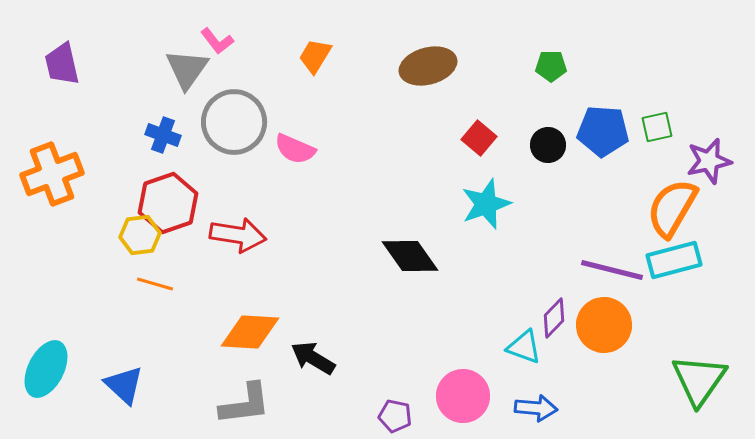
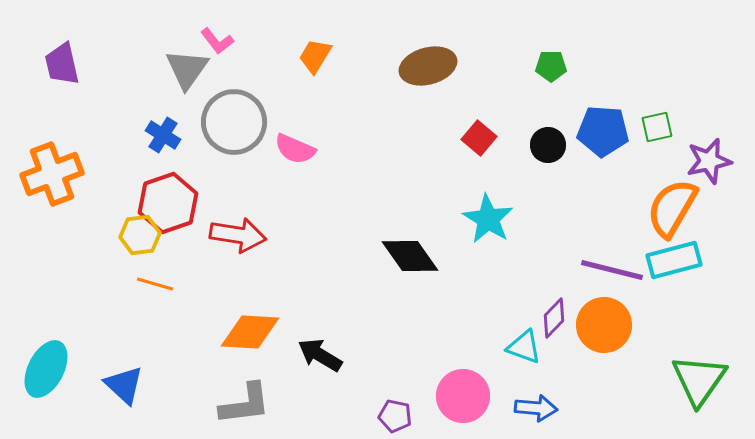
blue cross: rotated 12 degrees clockwise
cyan star: moved 2 px right, 15 px down; rotated 21 degrees counterclockwise
black arrow: moved 7 px right, 3 px up
